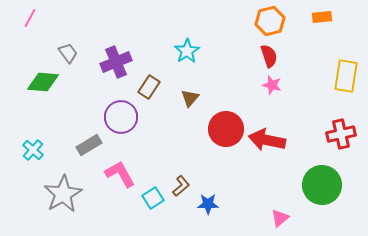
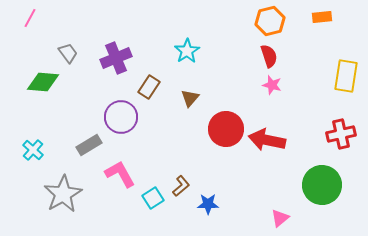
purple cross: moved 4 px up
